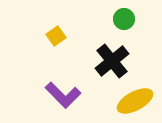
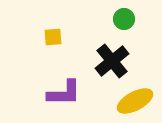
yellow square: moved 3 px left, 1 px down; rotated 30 degrees clockwise
purple L-shape: moved 1 px right, 2 px up; rotated 45 degrees counterclockwise
